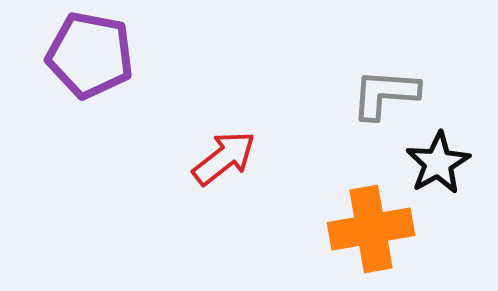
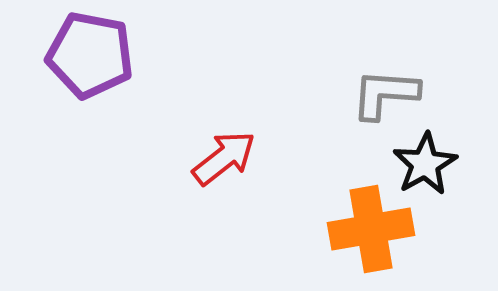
black star: moved 13 px left, 1 px down
